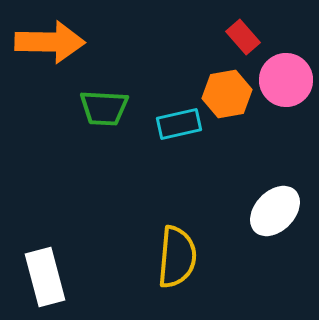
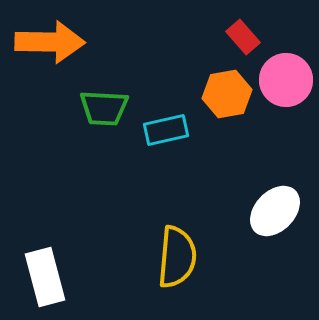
cyan rectangle: moved 13 px left, 6 px down
